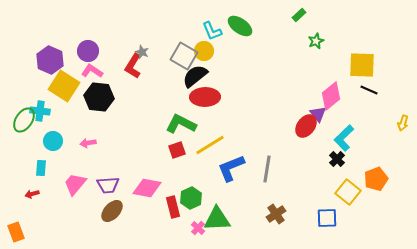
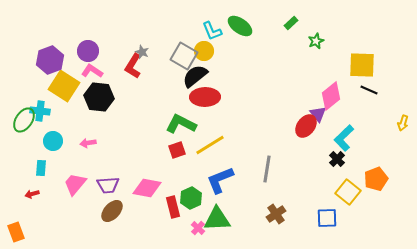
green rectangle at (299, 15): moved 8 px left, 8 px down
purple hexagon at (50, 60): rotated 16 degrees clockwise
blue L-shape at (231, 168): moved 11 px left, 12 px down
